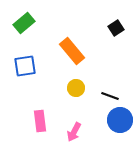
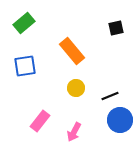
black square: rotated 21 degrees clockwise
black line: rotated 42 degrees counterclockwise
pink rectangle: rotated 45 degrees clockwise
